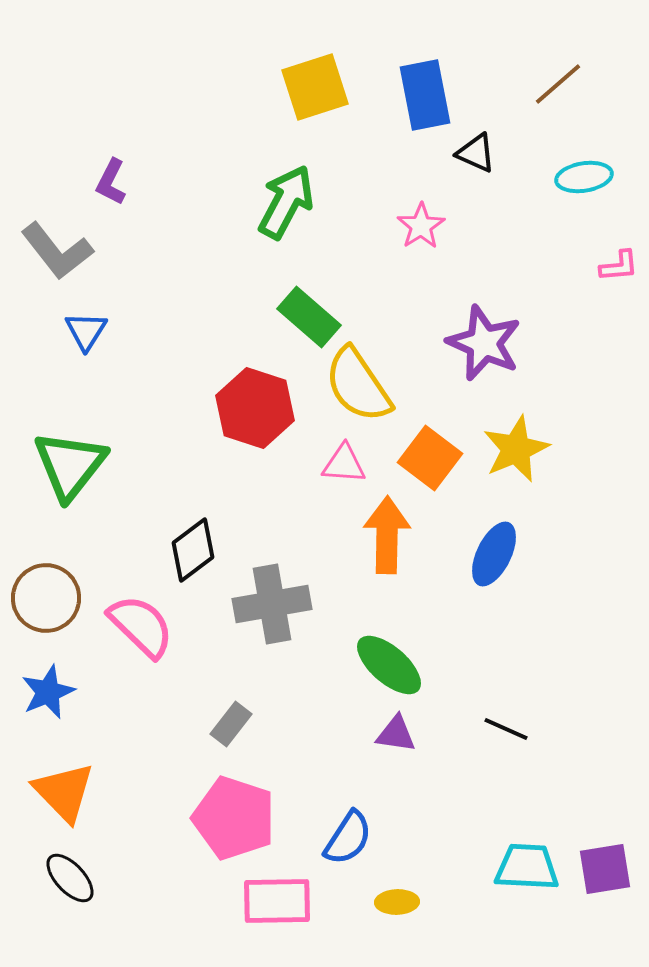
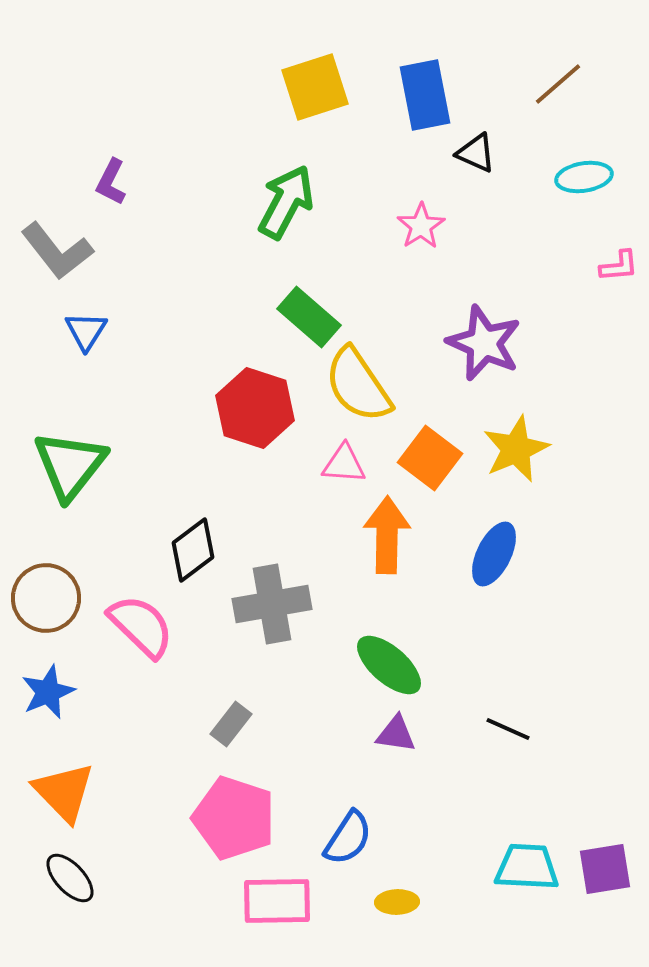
black line: moved 2 px right
